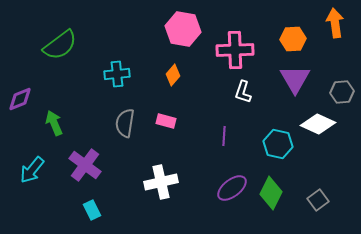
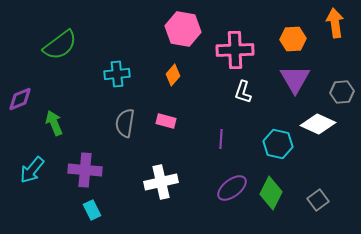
purple line: moved 3 px left, 3 px down
purple cross: moved 5 px down; rotated 32 degrees counterclockwise
